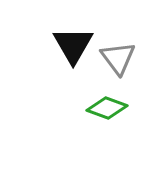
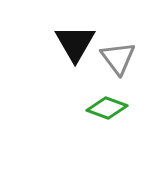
black triangle: moved 2 px right, 2 px up
